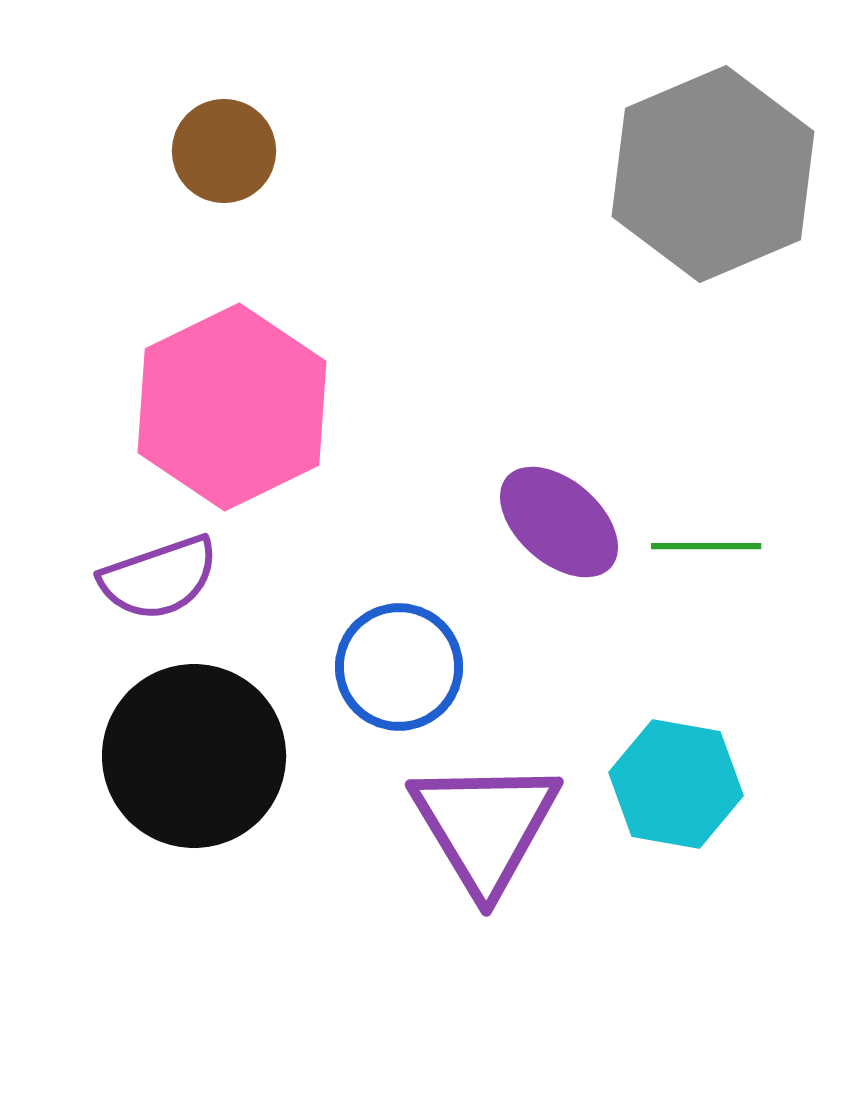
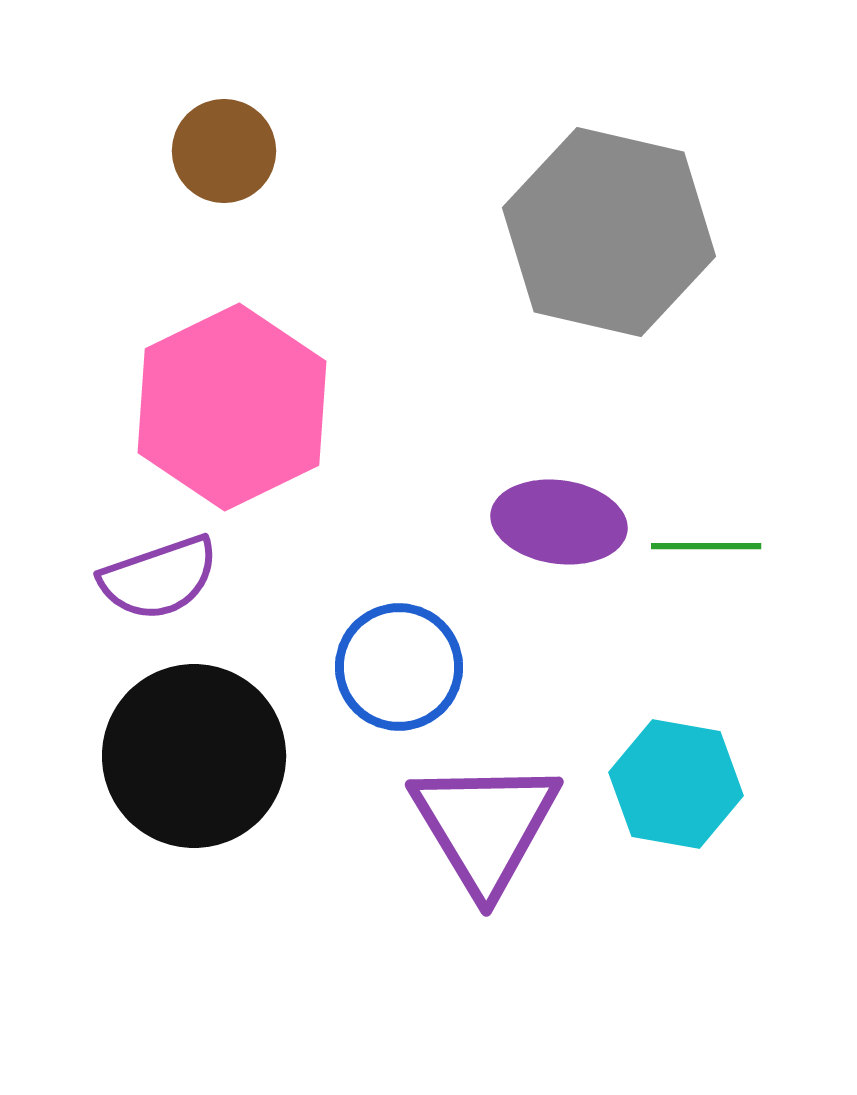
gray hexagon: moved 104 px left, 58 px down; rotated 24 degrees counterclockwise
purple ellipse: rotated 33 degrees counterclockwise
